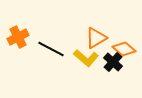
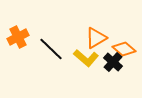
black line: rotated 16 degrees clockwise
